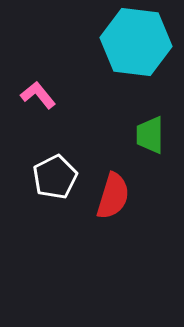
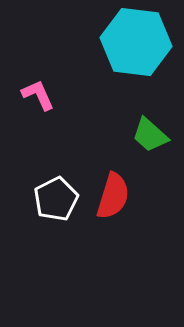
pink L-shape: rotated 15 degrees clockwise
green trapezoid: rotated 48 degrees counterclockwise
white pentagon: moved 1 px right, 22 px down
